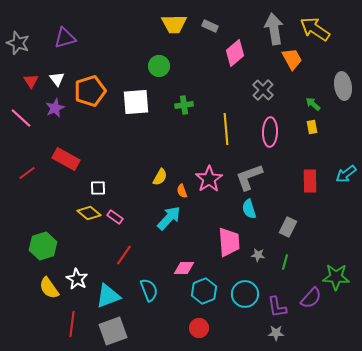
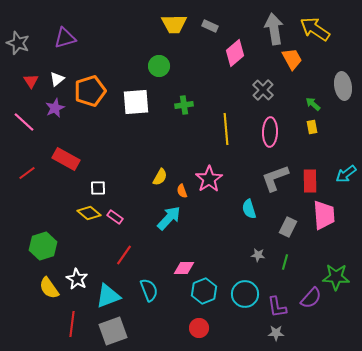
white triangle at (57, 79): rotated 28 degrees clockwise
pink line at (21, 118): moved 3 px right, 4 px down
gray L-shape at (249, 177): moved 26 px right, 1 px down
pink trapezoid at (229, 242): moved 95 px right, 27 px up
